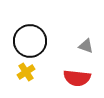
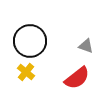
yellow cross: rotated 18 degrees counterclockwise
red semicircle: rotated 44 degrees counterclockwise
